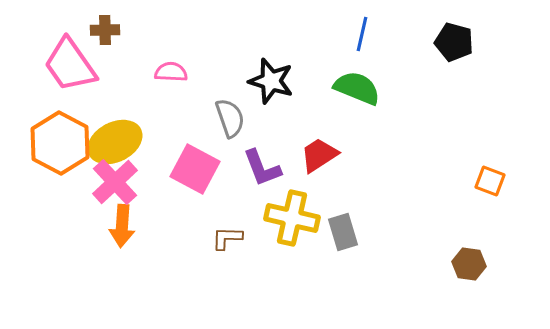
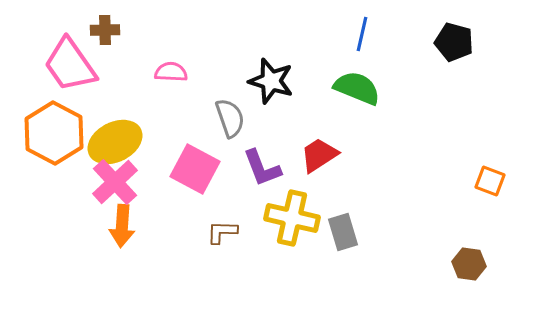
orange hexagon: moved 6 px left, 10 px up
brown L-shape: moved 5 px left, 6 px up
